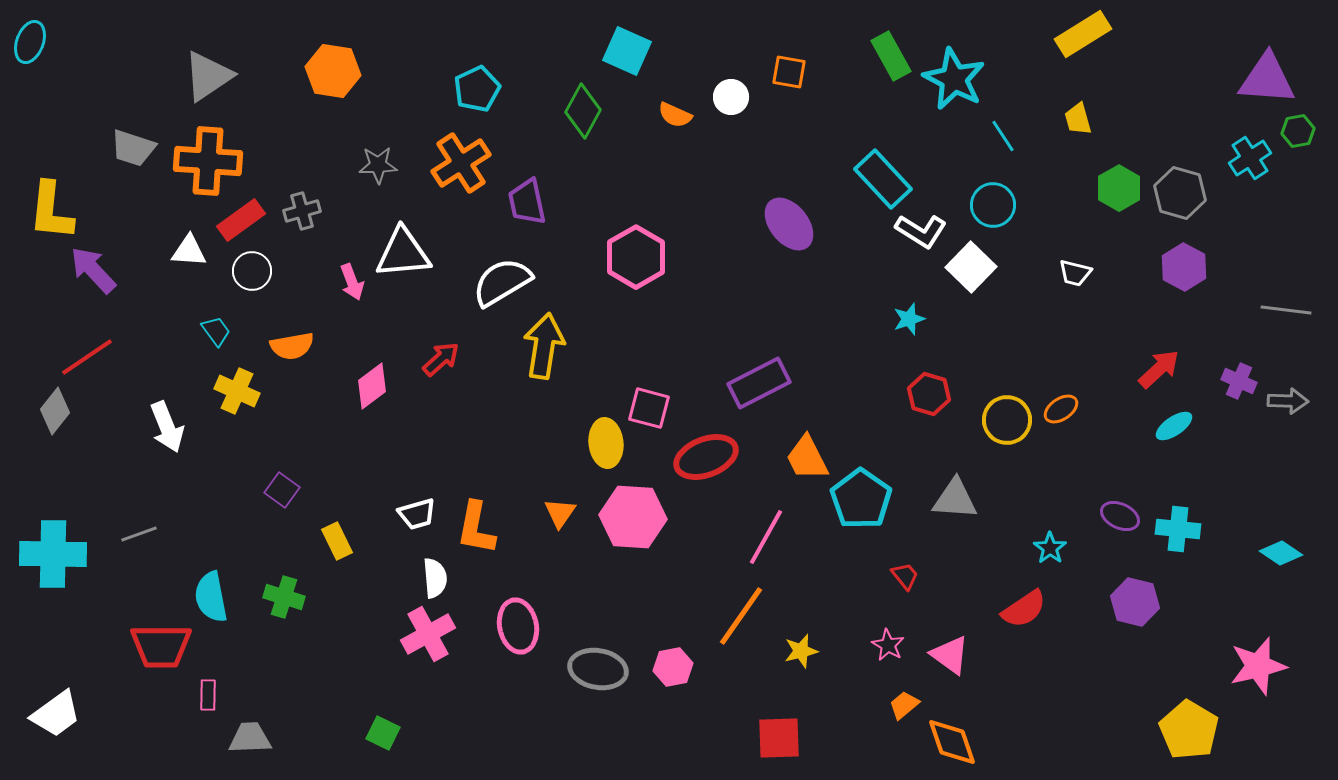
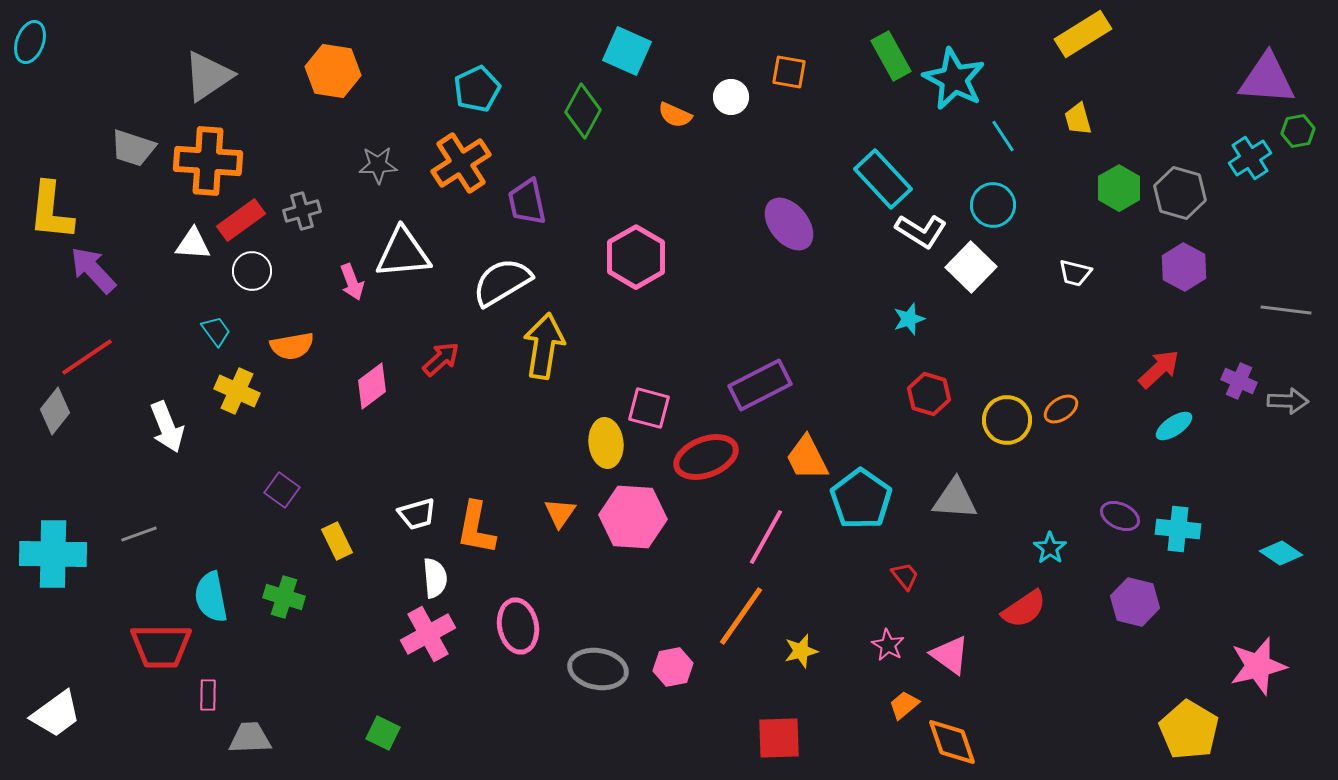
white triangle at (189, 251): moved 4 px right, 7 px up
purple rectangle at (759, 383): moved 1 px right, 2 px down
